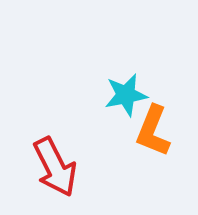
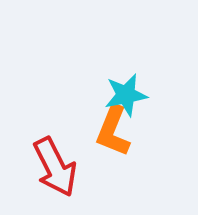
orange L-shape: moved 40 px left
